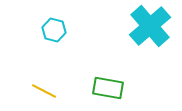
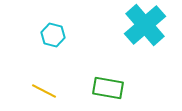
cyan cross: moved 5 px left, 1 px up
cyan hexagon: moved 1 px left, 5 px down
